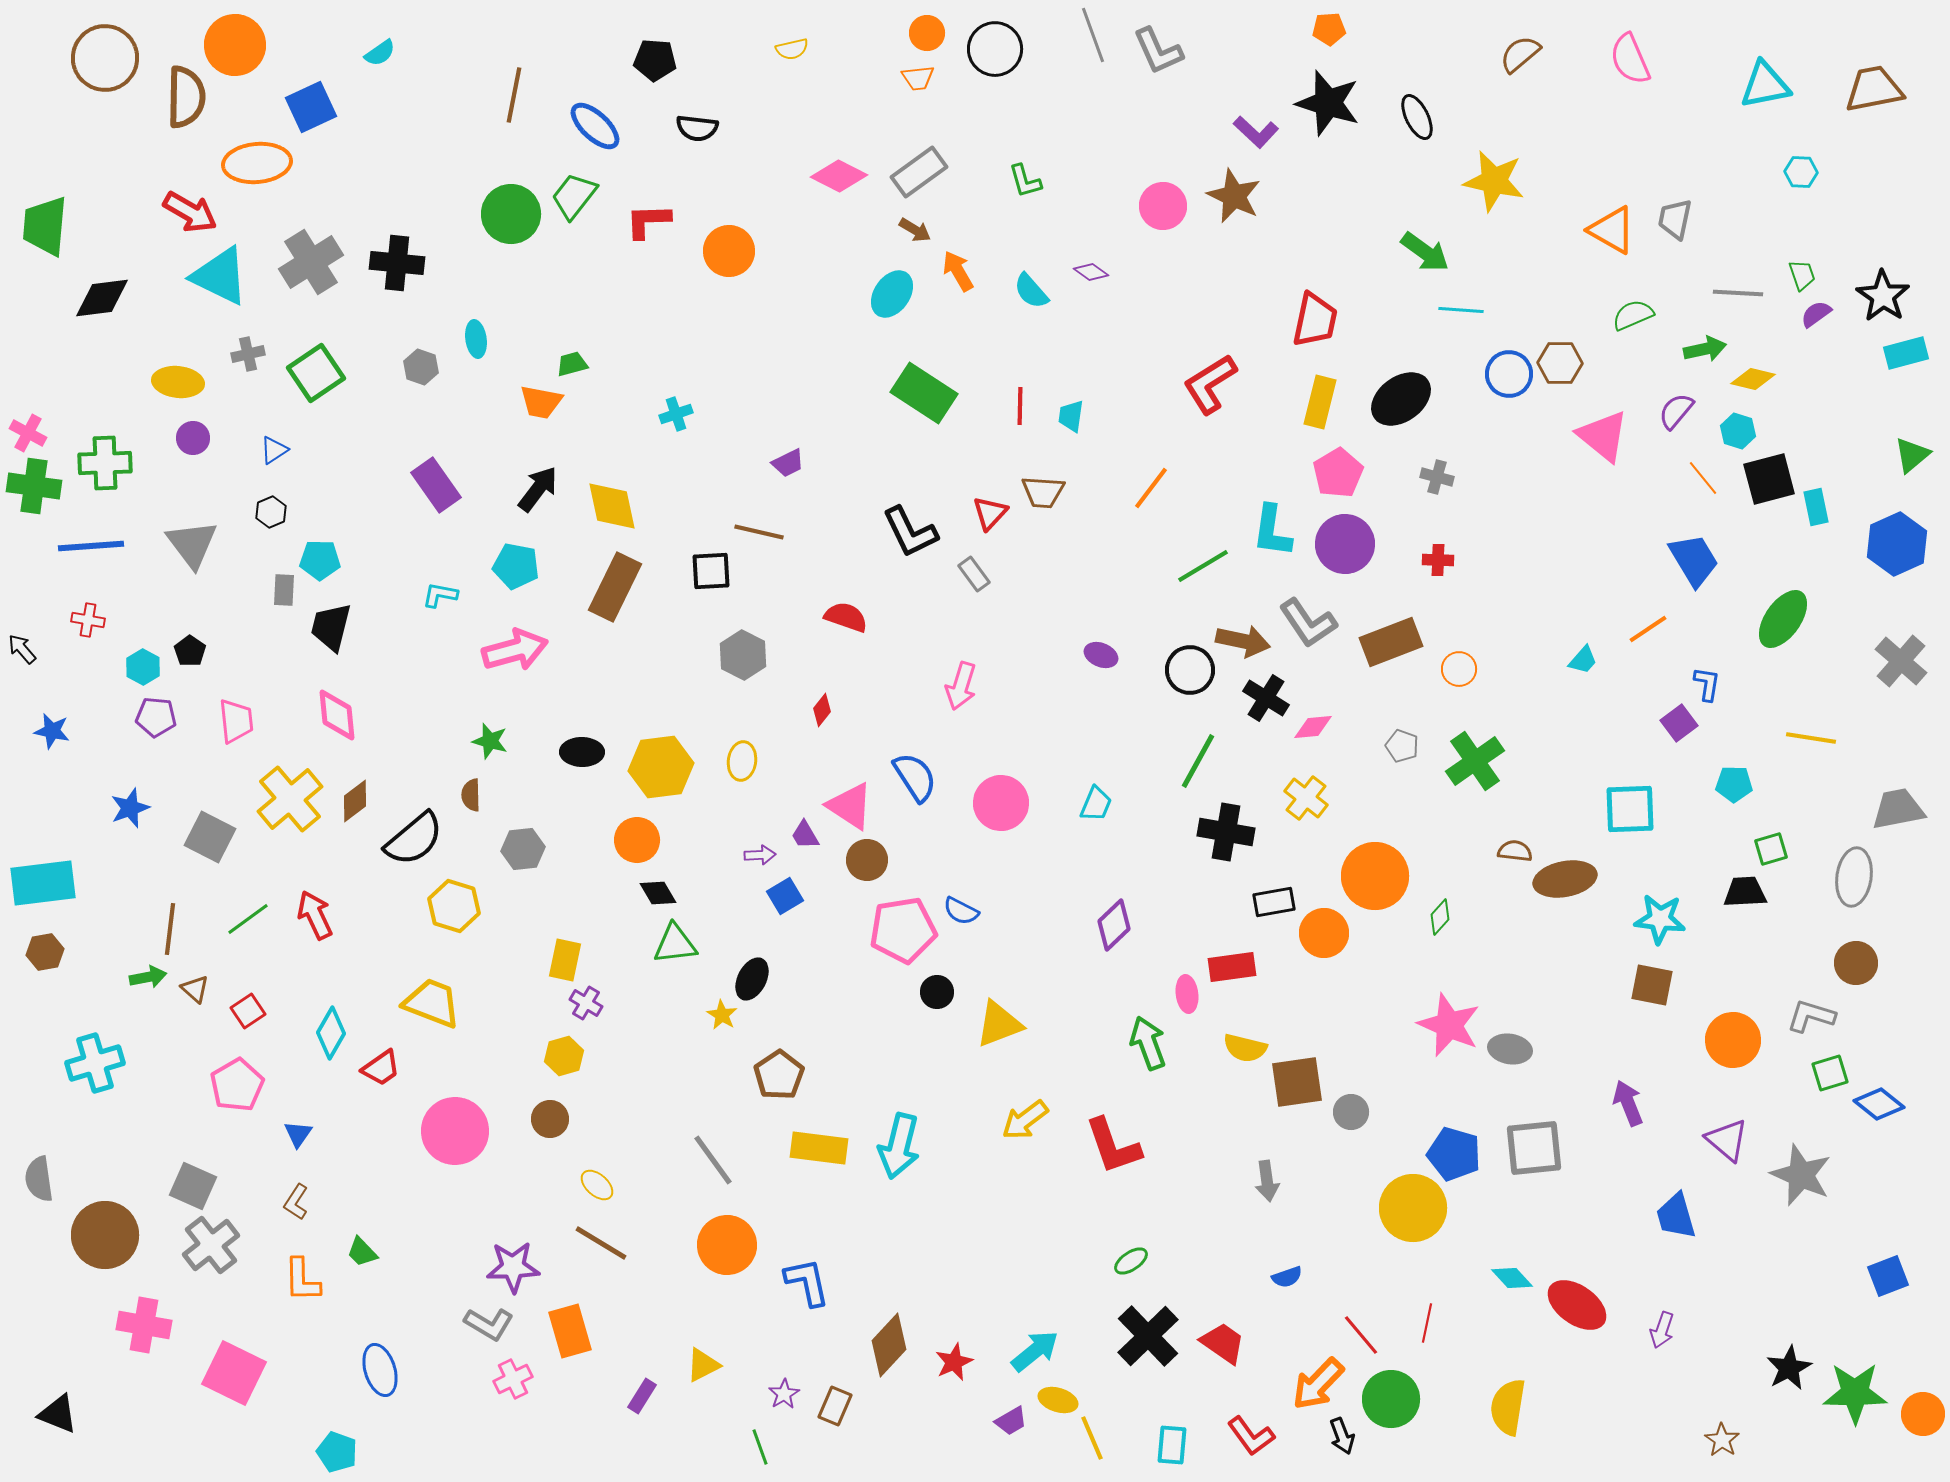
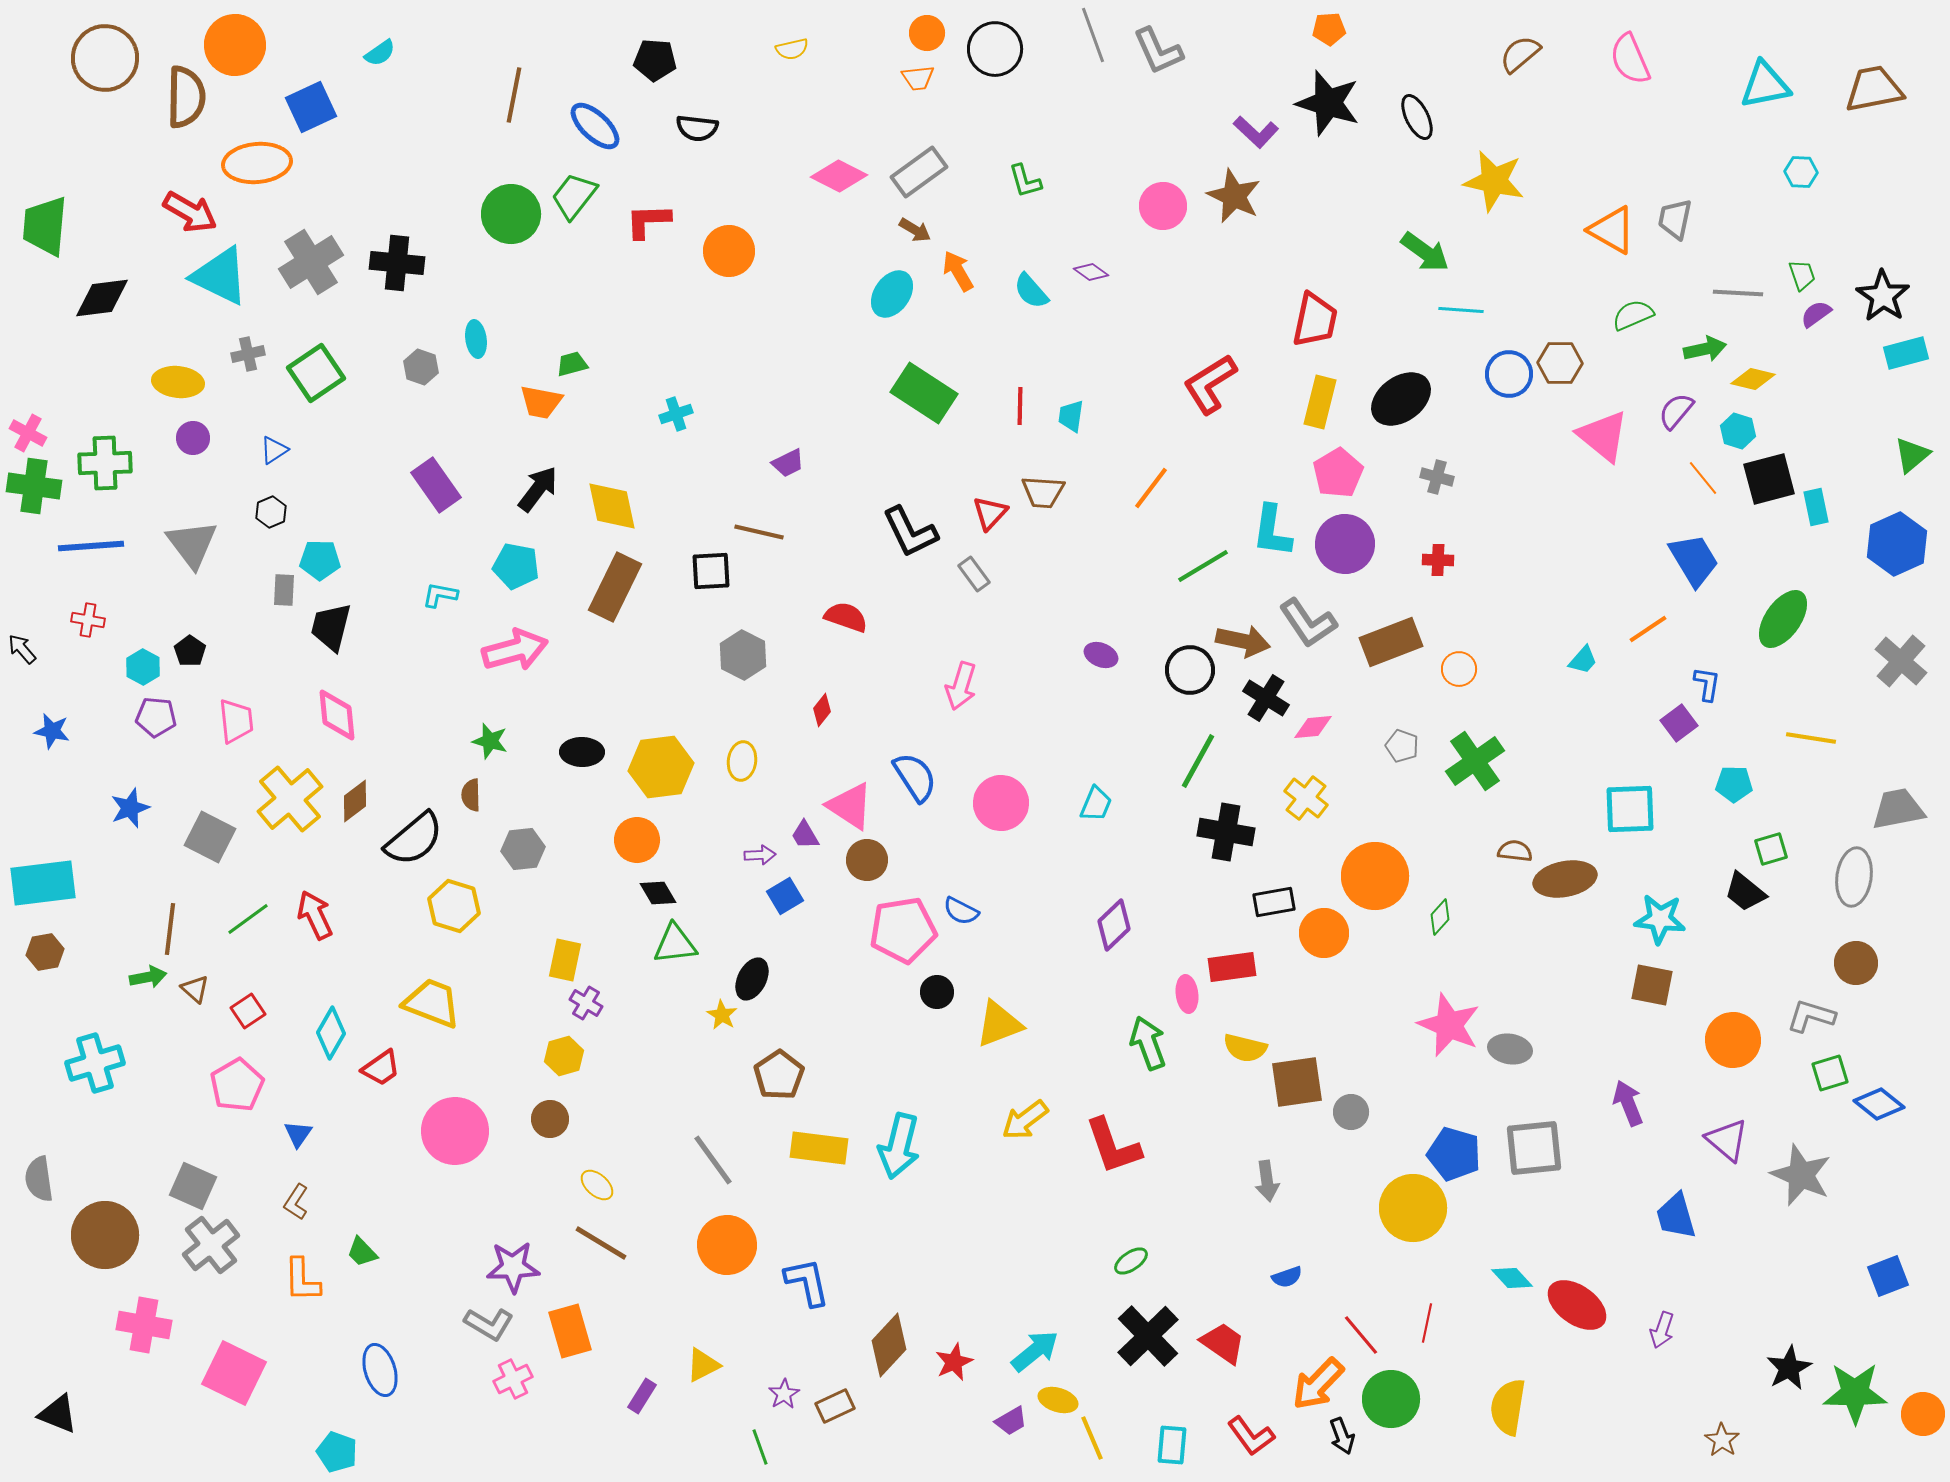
black trapezoid at (1745, 892): rotated 138 degrees counterclockwise
brown rectangle at (835, 1406): rotated 42 degrees clockwise
